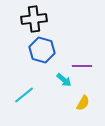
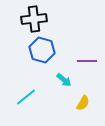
purple line: moved 5 px right, 5 px up
cyan line: moved 2 px right, 2 px down
